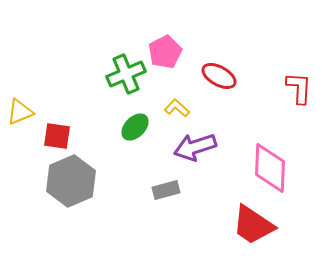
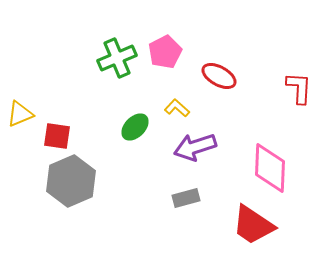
green cross: moved 9 px left, 16 px up
yellow triangle: moved 2 px down
gray rectangle: moved 20 px right, 8 px down
